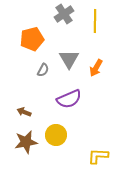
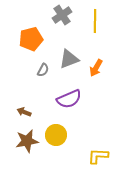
gray cross: moved 2 px left, 1 px down
orange pentagon: moved 1 px left
gray triangle: rotated 40 degrees clockwise
brown star: moved 1 px right, 1 px up
